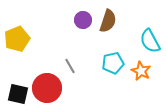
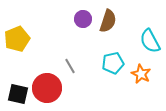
purple circle: moved 1 px up
orange star: moved 3 px down
